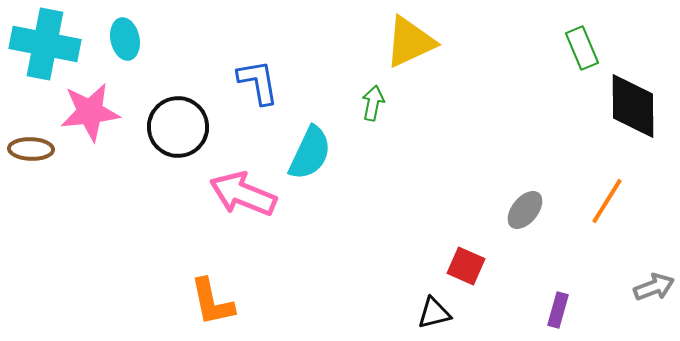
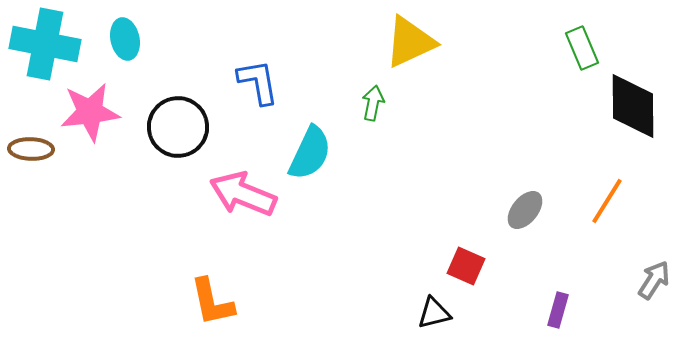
gray arrow: moved 7 px up; rotated 36 degrees counterclockwise
